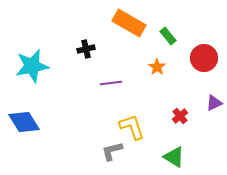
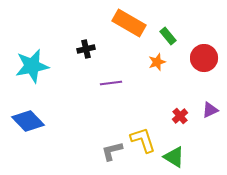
orange star: moved 5 px up; rotated 18 degrees clockwise
purple triangle: moved 4 px left, 7 px down
blue diamond: moved 4 px right, 1 px up; rotated 12 degrees counterclockwise
yellow L-shape: moved 11 px right, 13 px down
